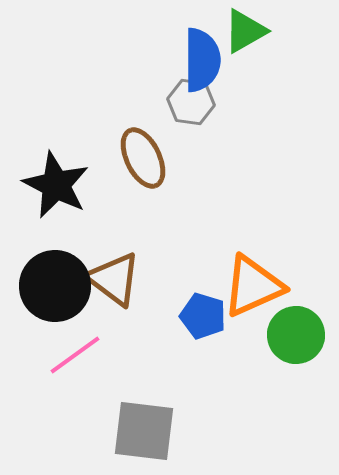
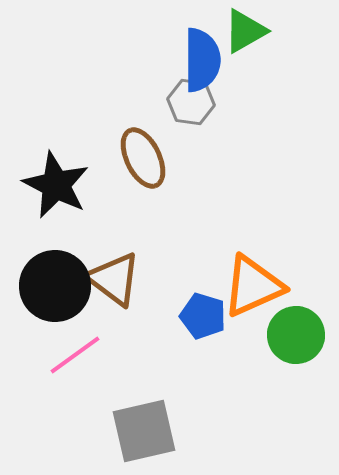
gray square: rotated 20 degrees counterclockwise
